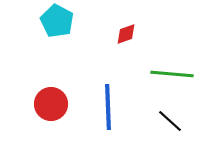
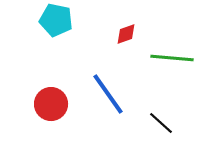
cyan pentagon: moved 1 px left, 1 px up; rotated 16 degrees counterclockwise
green line: moved 16 px up
blue line: moved 13 px up; rotated 33 degrees counterclockwise
black line: moved 9 px left, 2 px down
